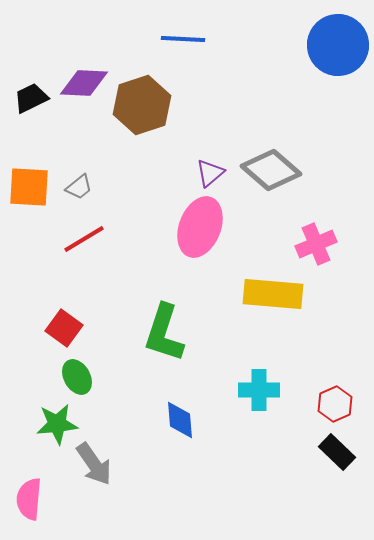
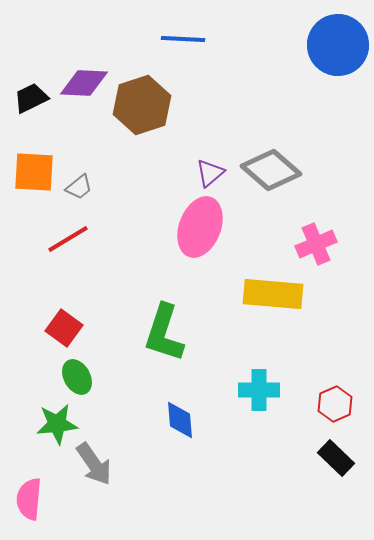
orange square: moved 5 px right, 15 px up
red line: moved 16 px left
black rectangle: moved 1 px left, 6 px down
